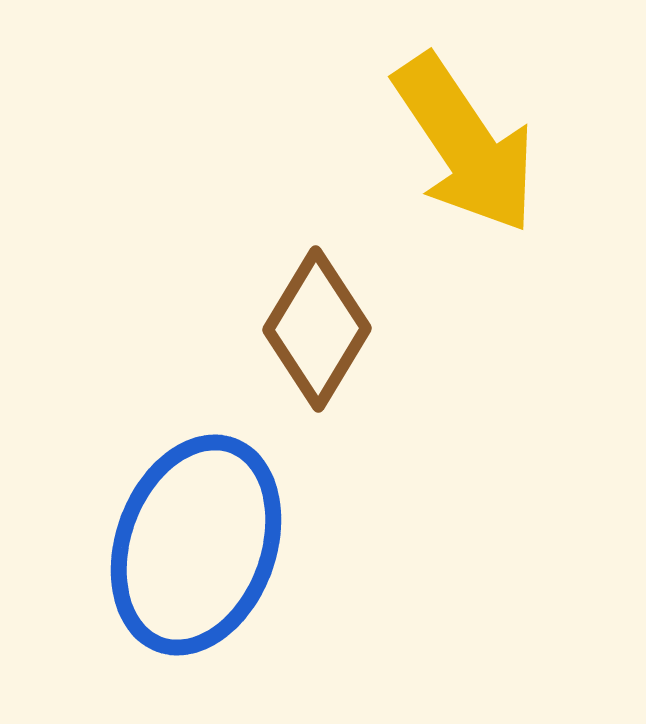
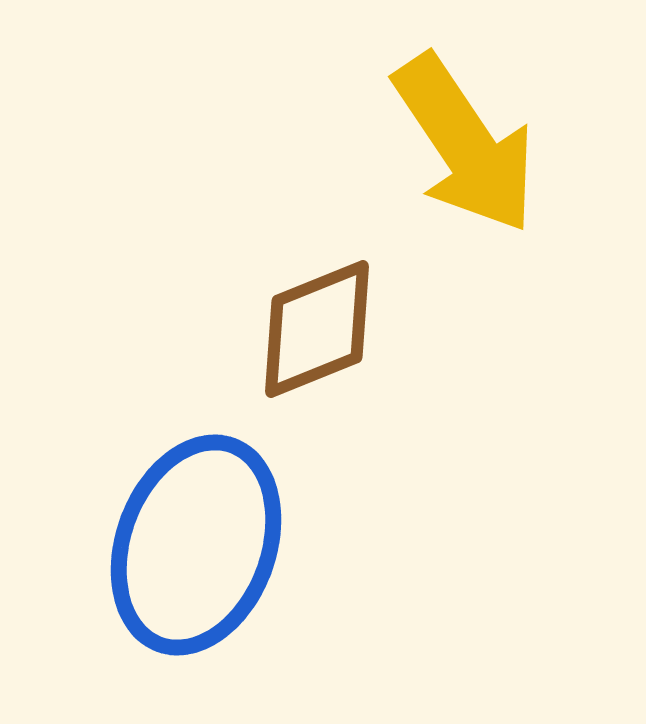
brown diamond: rotated 37 degrees clockwise
